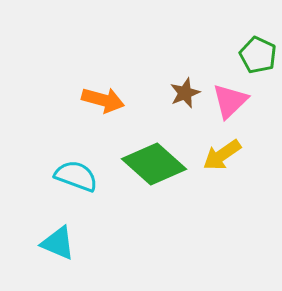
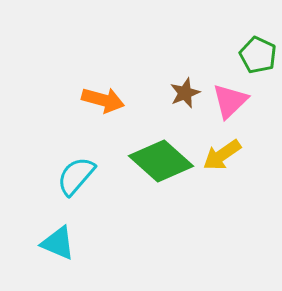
green diamond: moved 7 px right, 3 px up
cyan semicircle: rotated 69 degrees counterclockwise
